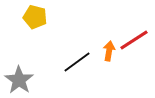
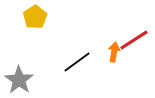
yellow pentagon: rotated 25 degrees clockwise
orange arrow: moved 5 px right, 1 px down
